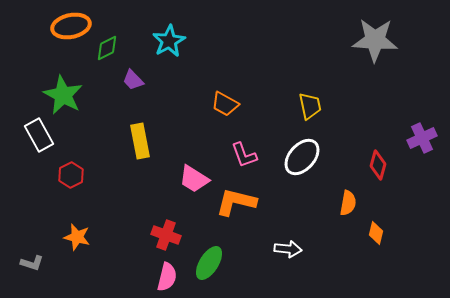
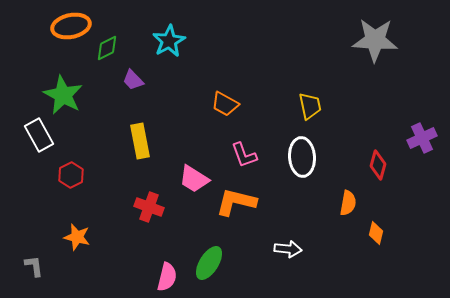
white ellipse: rotated 45 degrees counterclockwise
red cross: moved 17 px left, 28 px up
gray L-shape: moved 2 px right, 3 px down; rotated 115 degrees counterclockwise
